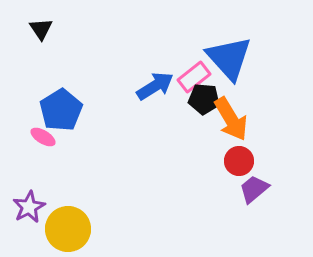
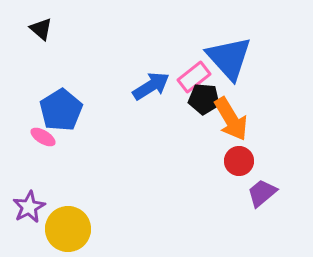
black triangle: rotated 15 degrees counterclockwise
blue arrow: moved 4 px left
purple trapezoid: moved 8 px right, 4 px down
